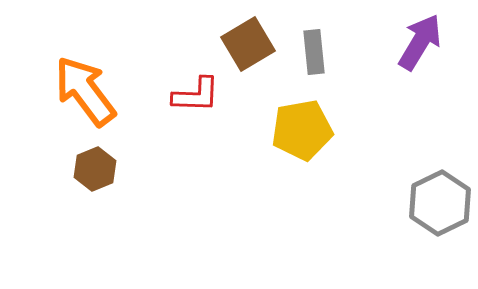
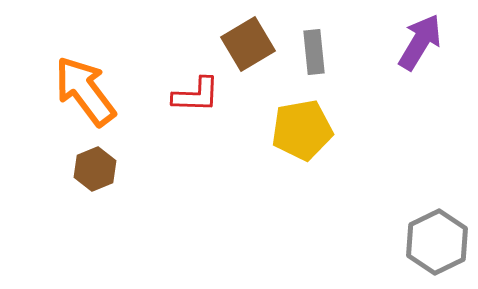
gray hexagon: moved 3 px left, 39 px down
